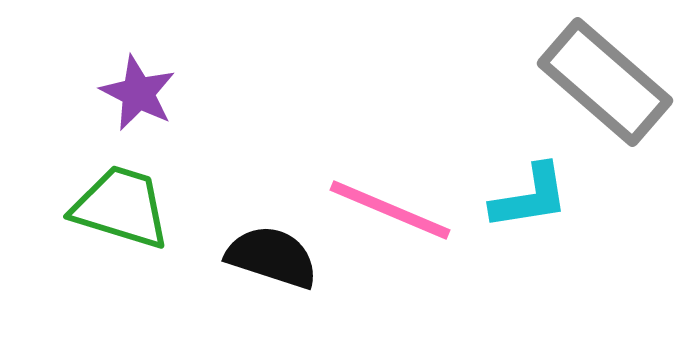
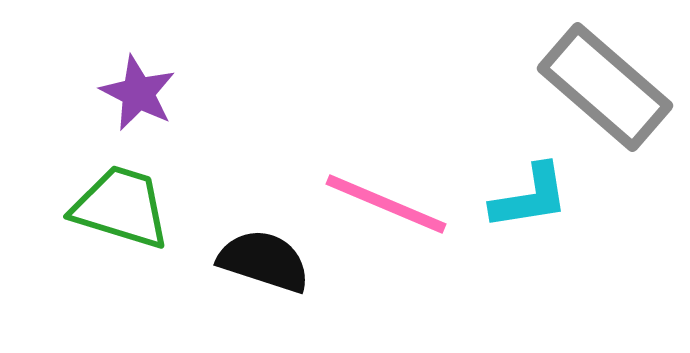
gray rectangle: moved 5 px down
pink line: moved 4 px left, 6 px up
black semicircle: moved 8 px left, 4 px down
